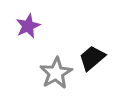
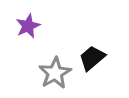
gray star: moved 1 px left
